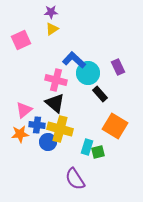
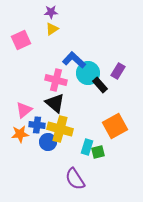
purple rectangle: moved 4 px down; rotated 56 degrees clockwise
black rectangle: moved 9 px up
orange square: rotated 30 degrees clockwise
